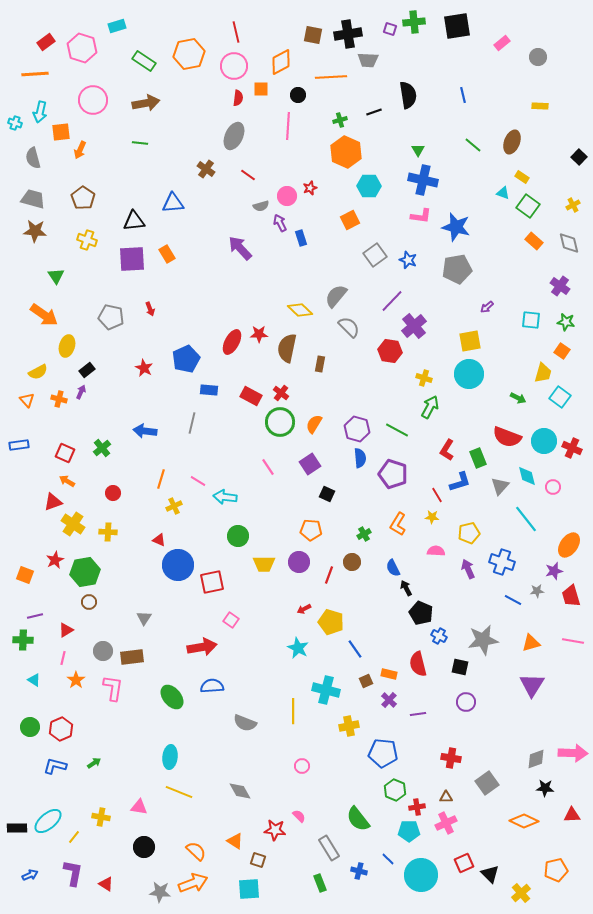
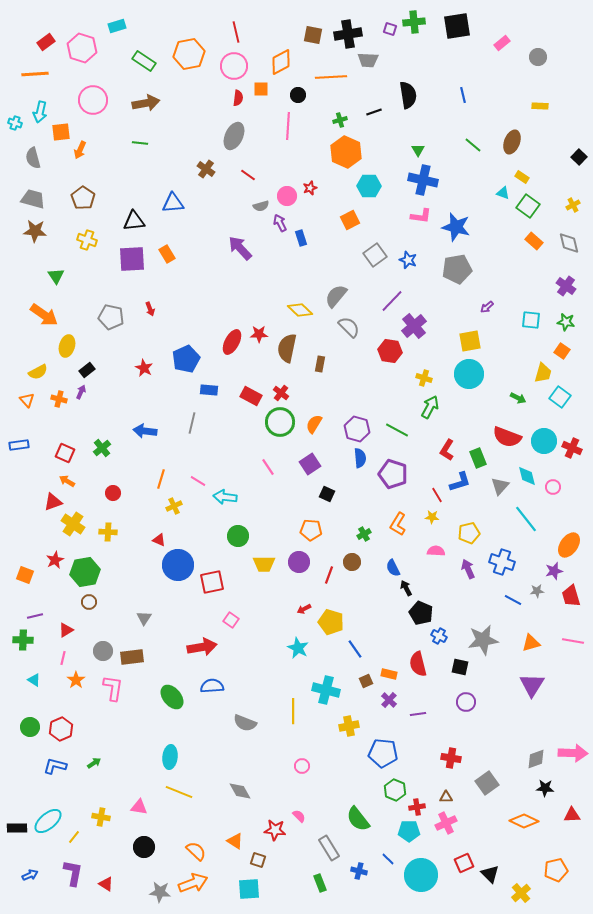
purple cross at (560, 286): moved 6 px right
